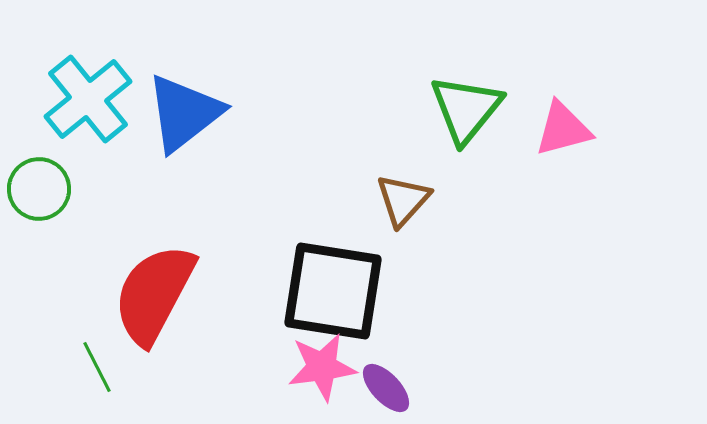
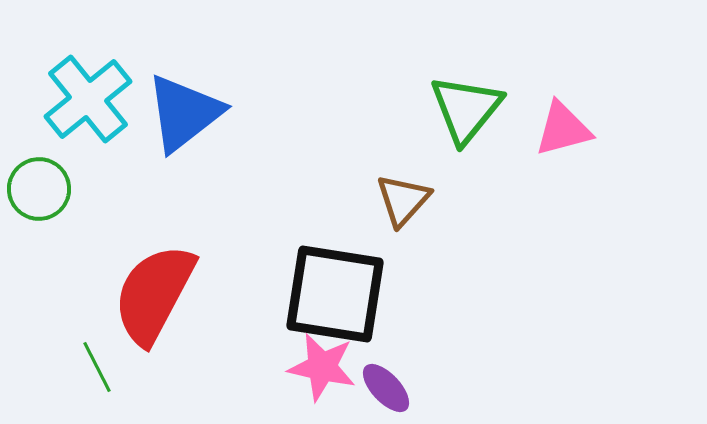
black square: moved 2 px right, 3 px down
pink star: rotated 20 degrees clockwise
